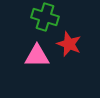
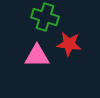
red star: rotated 15 degrees counterclockwise
